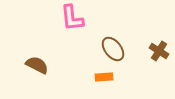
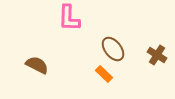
pink L-shape: moved 3 px left; rotated 8 degrees clockwise
brown cross: moved 2 px left, 4 px down
orange rectangle: moved 3 px up; rotated 48 degrees clockwise
